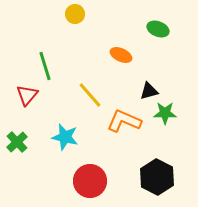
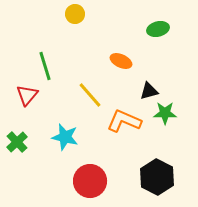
green ellipse: rotated 35 degrees counterclockwise
orange ellipse: moved 6 px down
